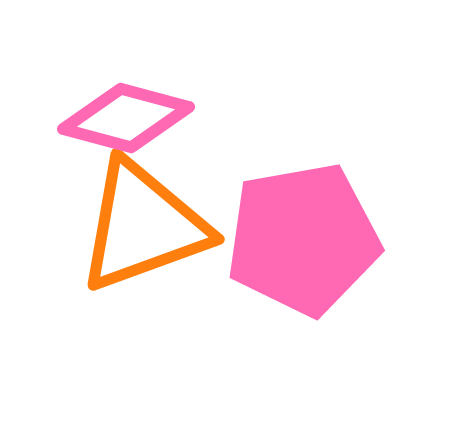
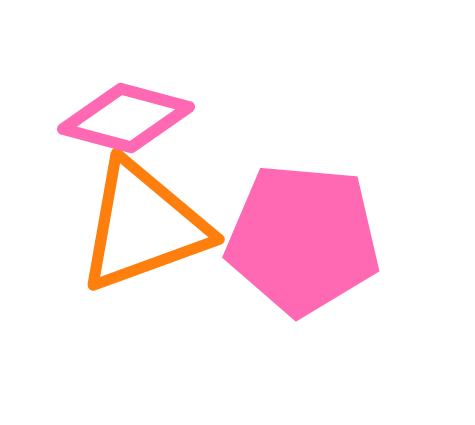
pink pentagon: rotated 15 degrees clockwise
